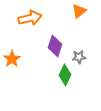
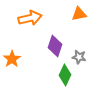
orange triangle: moved 3 px down; rotated 28 degrees clockwise
gray star: rotated 16 degrees clockwise
